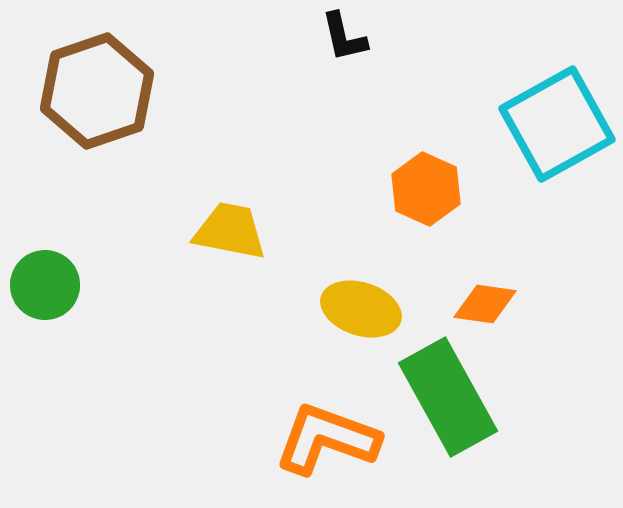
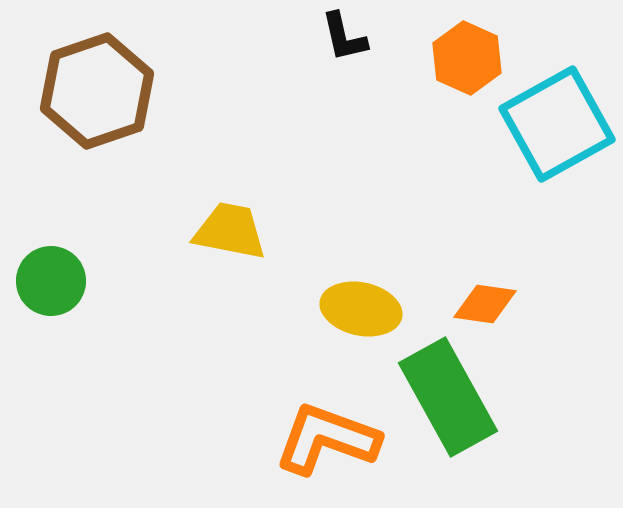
orange hexagon: moved 41 px right, 131 px up
green circle: moved 6 px right, 4 px up
yellow ellipse: rotated 6 degrees counterclockwise
